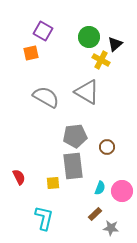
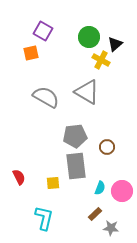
gray rectangle: moved 3 px right
